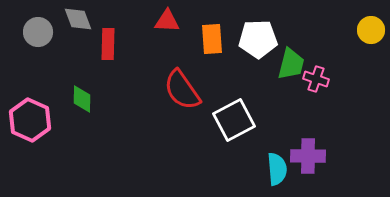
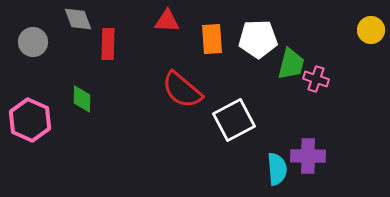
gray circle: moved 5 px left, 10 px down
red semicircle: rotated 15 degrees counterclockwise
